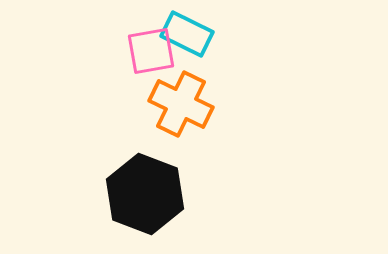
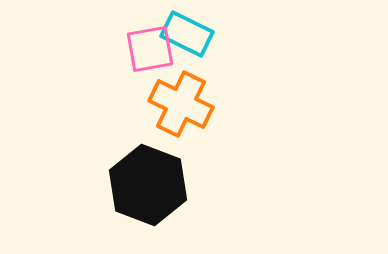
pink square: moved 1 px left, 2 px up
black hexagon: moved 3 px right, 9 px up
